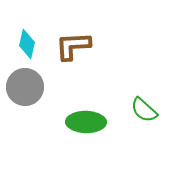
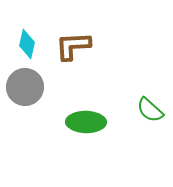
green semicircle: moved 6 px right
